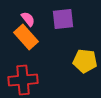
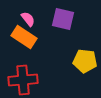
purple square: rotated 20 degrees clockwise
orange rectangle: moved 2 px left; rotated 15 degrees counterclockwise
